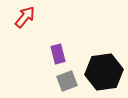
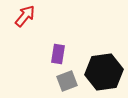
red arrow: moved 1 px up
purple rectangle: rotated 24 degrees clockwise
